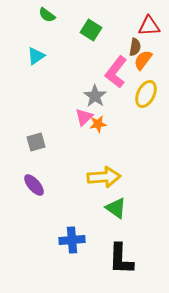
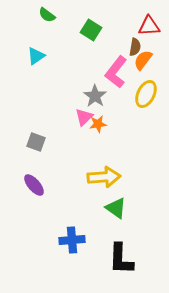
gray square: rotated 36 degrees clockwise
